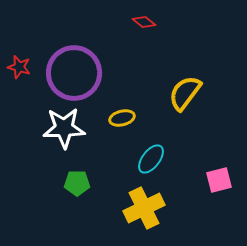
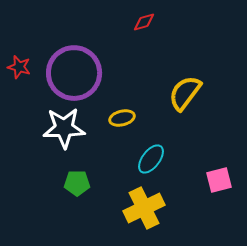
red diamond: rotated 55 degrees counterclockwise
